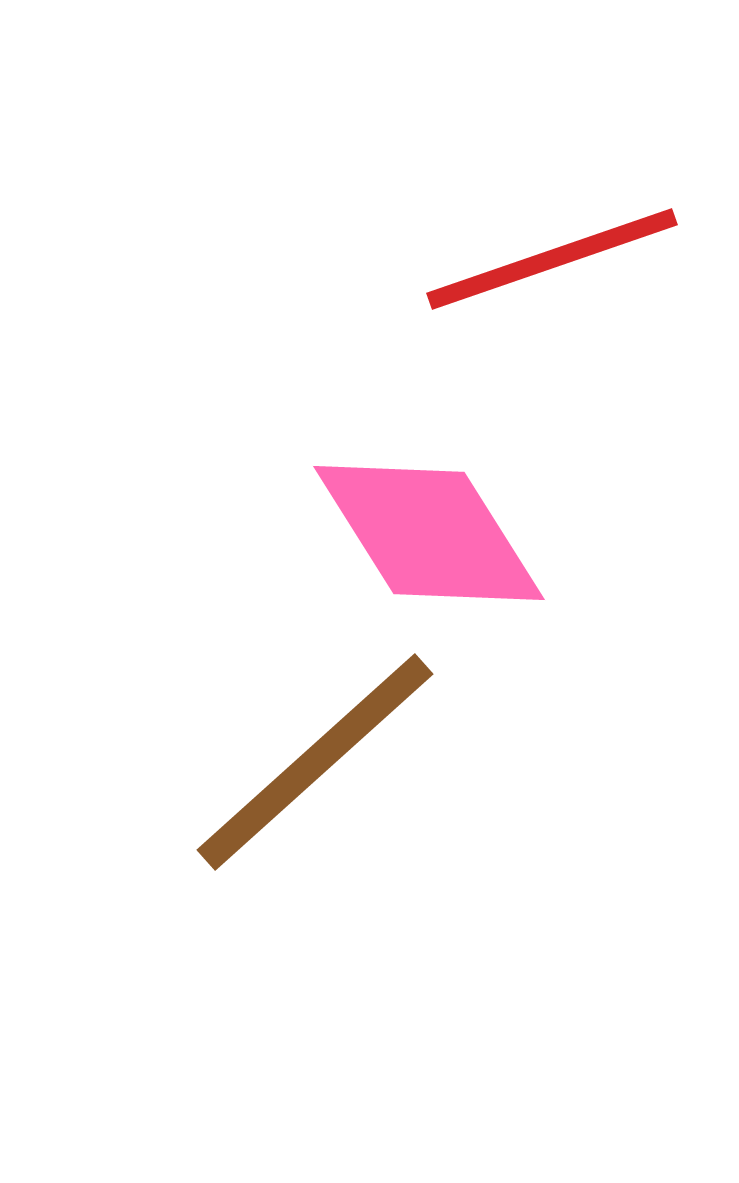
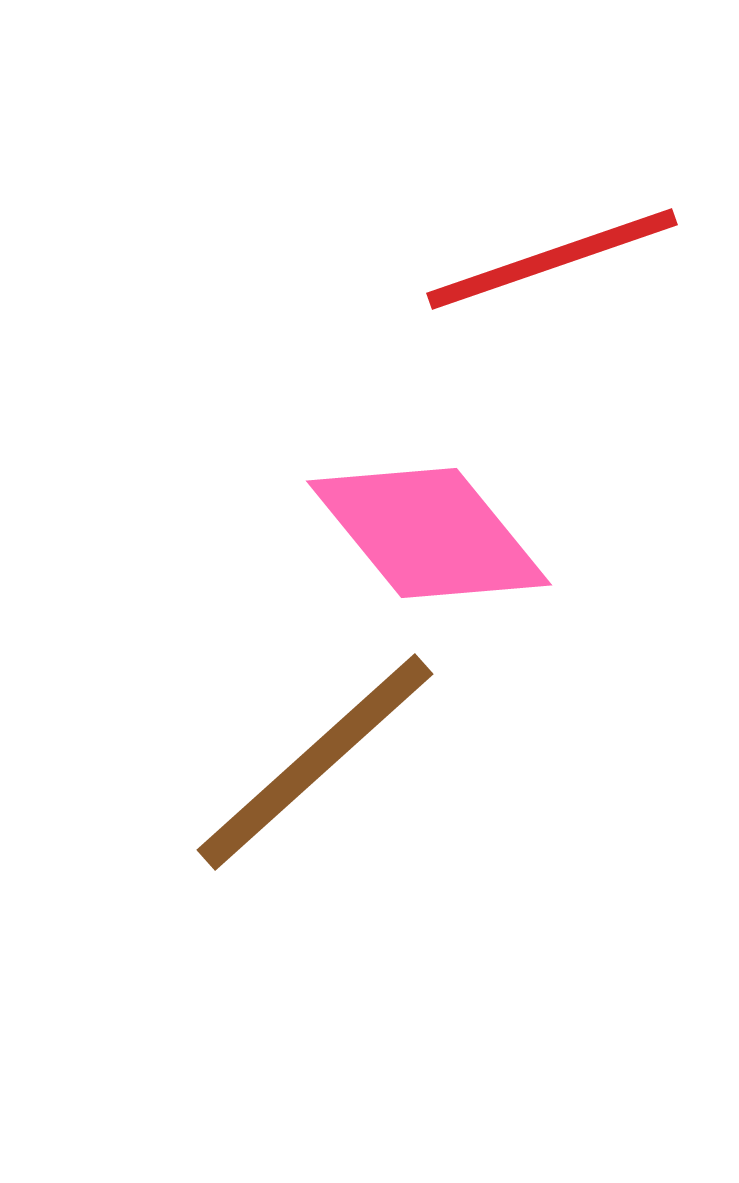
pink diamond: rotated 7 degrees counterclockwise
